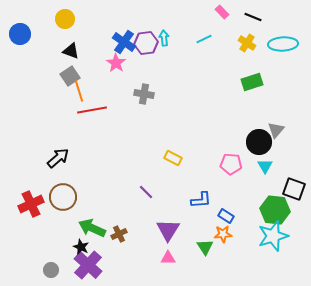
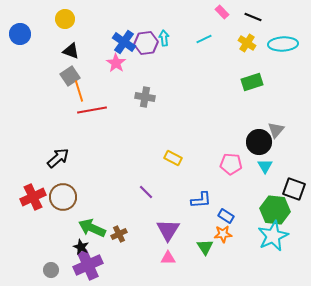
gray cross: moved 1 px right, 3 px down
red cross: moved 2 px right, 7 px up
cyan star: rotated 8 degrees counterclockwise
purple cross: rotated 24 degrees clockwise
